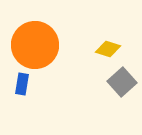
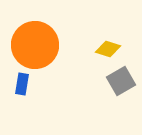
gray square: moved 1 px left, 1 px up; rotated 12 degrees clockwise
